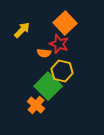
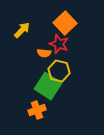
yellow hexagon: moved 3 px left
green square: rotated 12 degrees counterclockwise
orange cross: moved 1 px right, 5 px down; rotated 30 degrees clockwise
